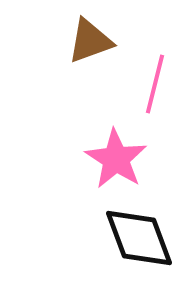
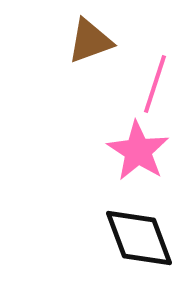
pink line: rotated 4 degrees clockwise
pink star: moved 22 px right, 8 px up
